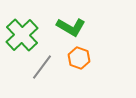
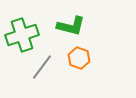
green L-shape: moved 1 px up; rotated 16 degrees counterclockwise
green cross: rotated 24 degrees clockwise
